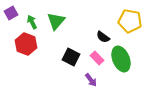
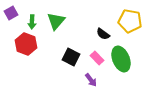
green arrow: rotated 152 degrees counterclockwise
black semicircle: moved 3 px up
